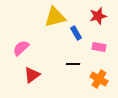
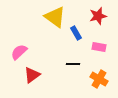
yellow triangle: rotated 50 degrees clockwise
pink semicircle: moved 2 px left, 4 px down
